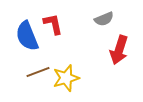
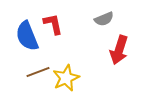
yellow star: rotated 8 degrees counterclockwise
